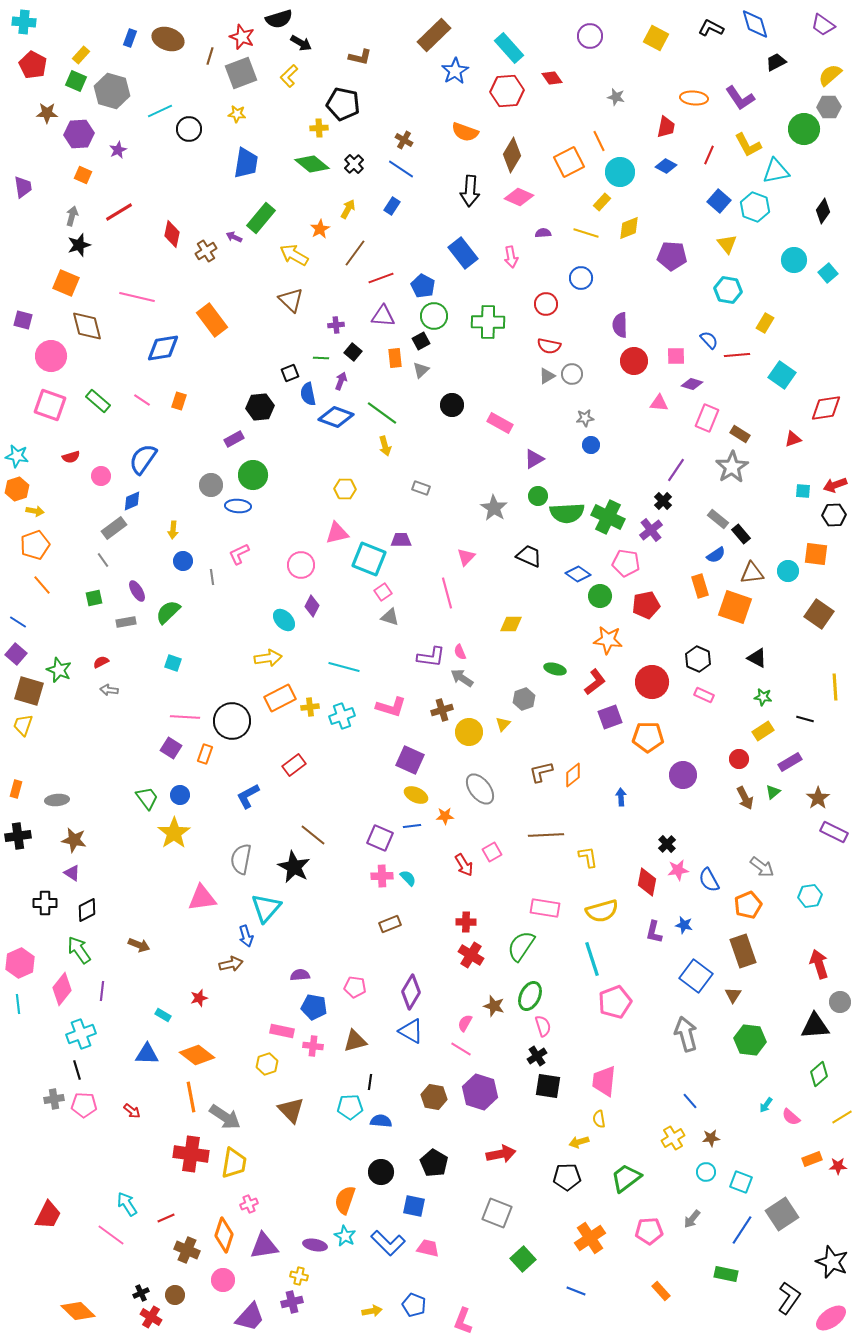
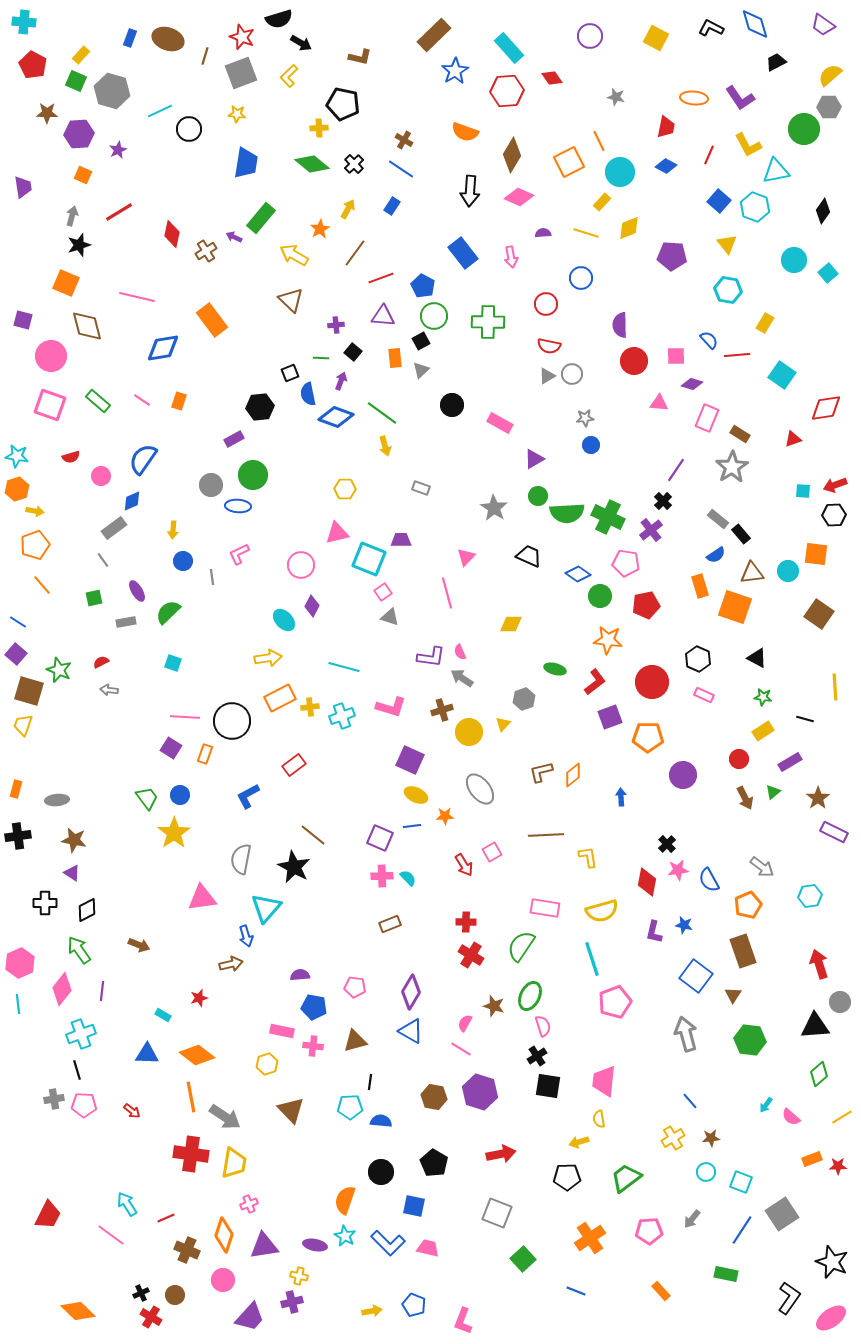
brown line at (210, 56): moved 5 px left
